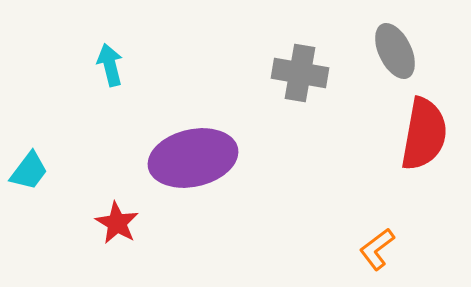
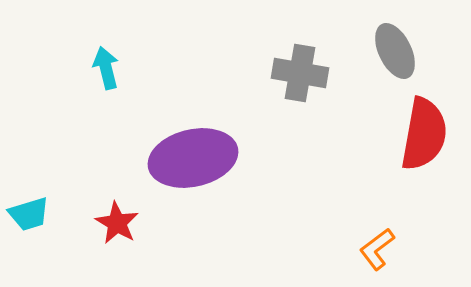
cyan arrow: moved 4 px left, 3 px down
cyan trapezoid: moved 43 px down; rotated 36 degrees clockwise
